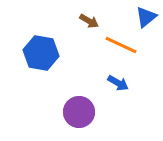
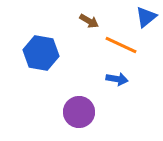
blue arrow: moved 1 px left, 4 px up; rotated 20 degrees counterclockwise
